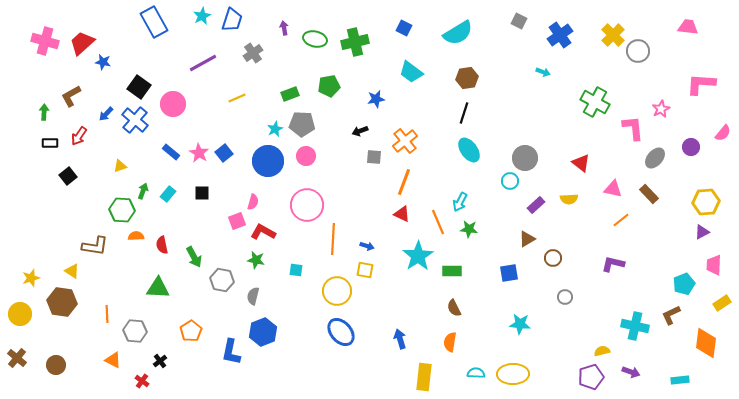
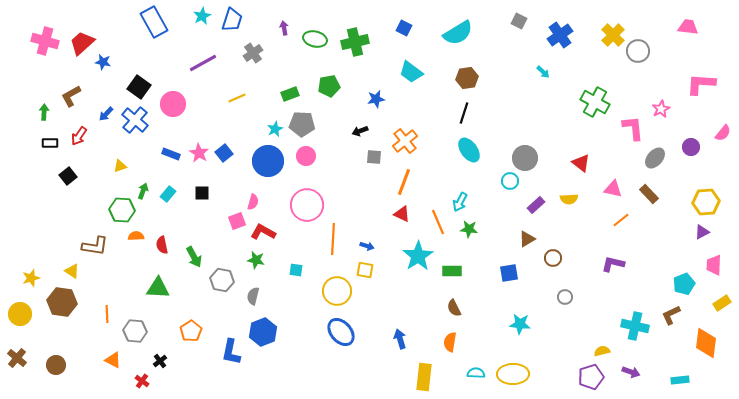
cyan arrow at (543, 72): rotated 24 degrees clockwise
blue rectangle at (171, 152): moved 2 px down; rotated 18 degrees counterclockwise
